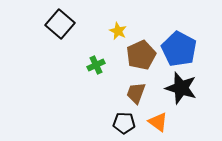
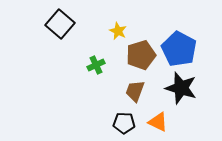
brown pentagon: rotated 8 degrees clockwise
brown trapezoid: moved 1 px left, 2 px up
orange triangle: rotated 10 degrees counterclockwise
